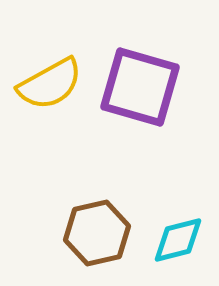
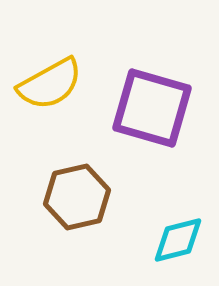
purple square: moved 12 px right, 21 px down
brown hexagon: moved 20 px left, 36 px up
